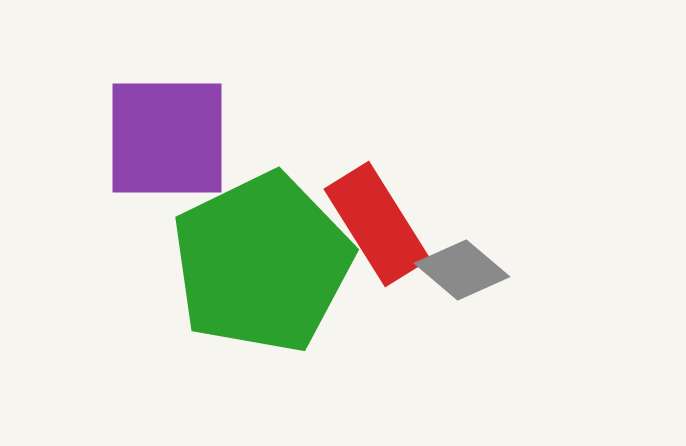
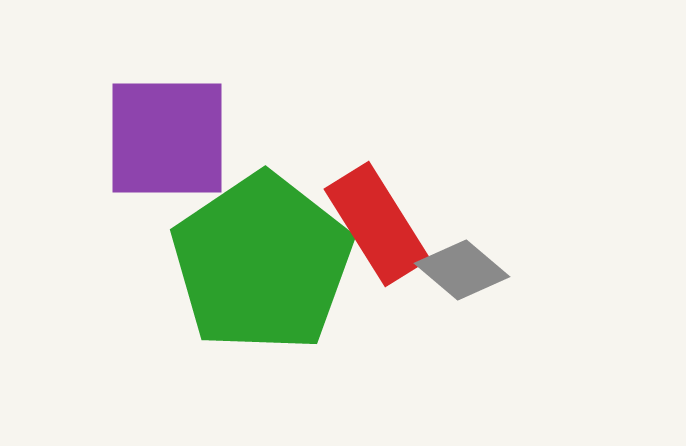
green pentagon: rotated 8 degrees counterclockwise
